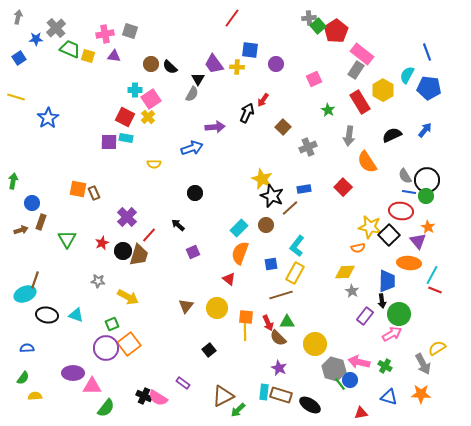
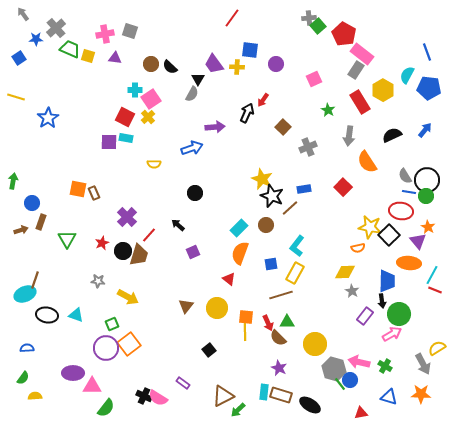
gray arrow at (18, 17): moved 5 px right, 3 px up; rotated 48 degrees counterclockwise
red pentagon at (336, 31): moved 8 px right, 3 px down; rotated 10 degrees counterclockwise
purple triangle at (114, 56): moved 1 px right, 2 px down
